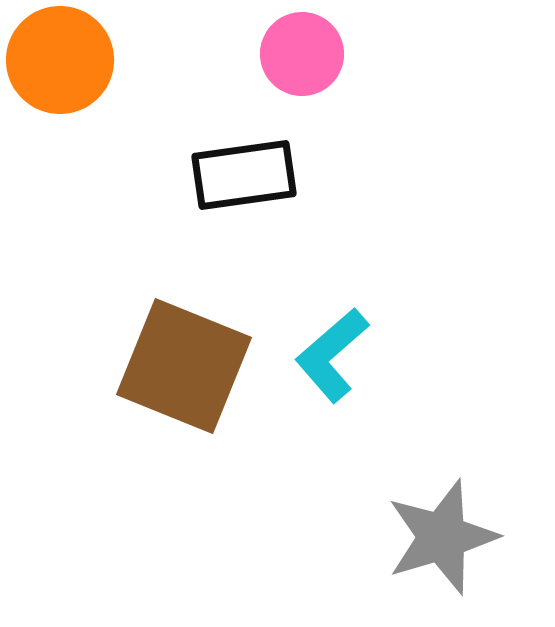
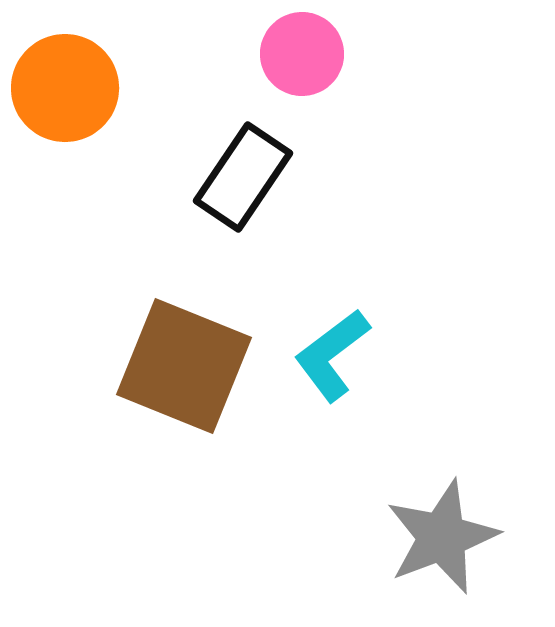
orange circle: moved 5 px right, 28 px down
black rectangle: moved 1 px left, 2 px down; rotated 48 degrees counterclockwise
cyan L-shape: rotated 4 degrees clockwise
gray star: rotated 4 degrees counterclockwise
